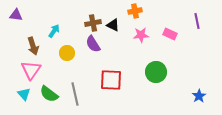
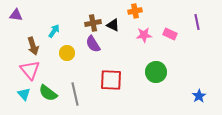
purple line: moved 1 px down
pink star: moved 3 px right
pink triangle: moved 1 px left; rotated 15 degrees counterclockwise
green semicircle: moved 1 px left, 1 px up
